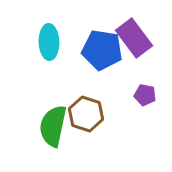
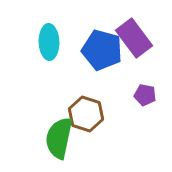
blue pentagon: rotated 6 degrees clockwise
green semicircle: moved 6 px right, 12 px down
